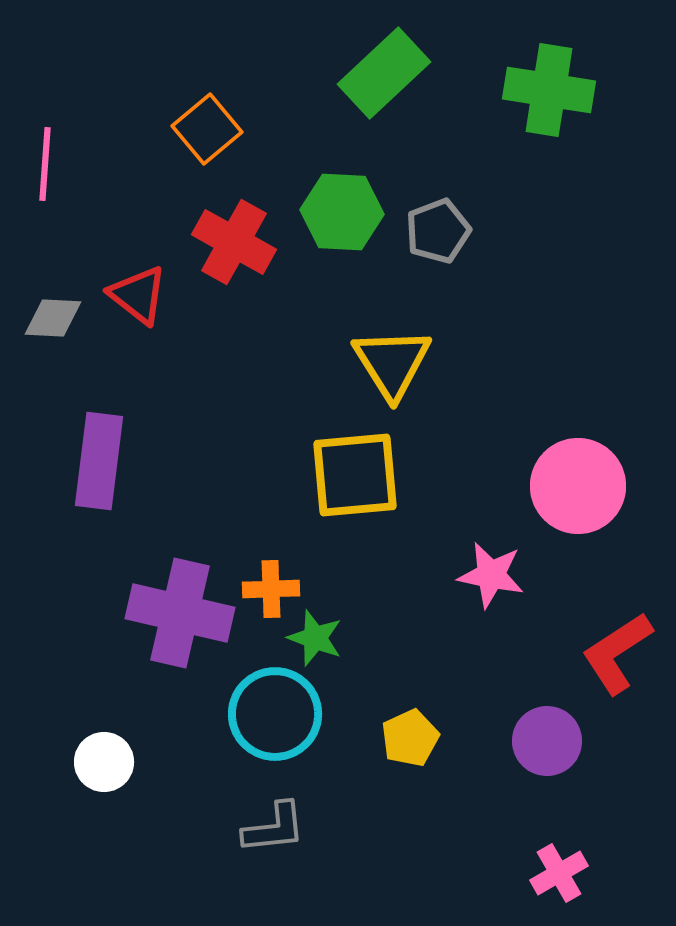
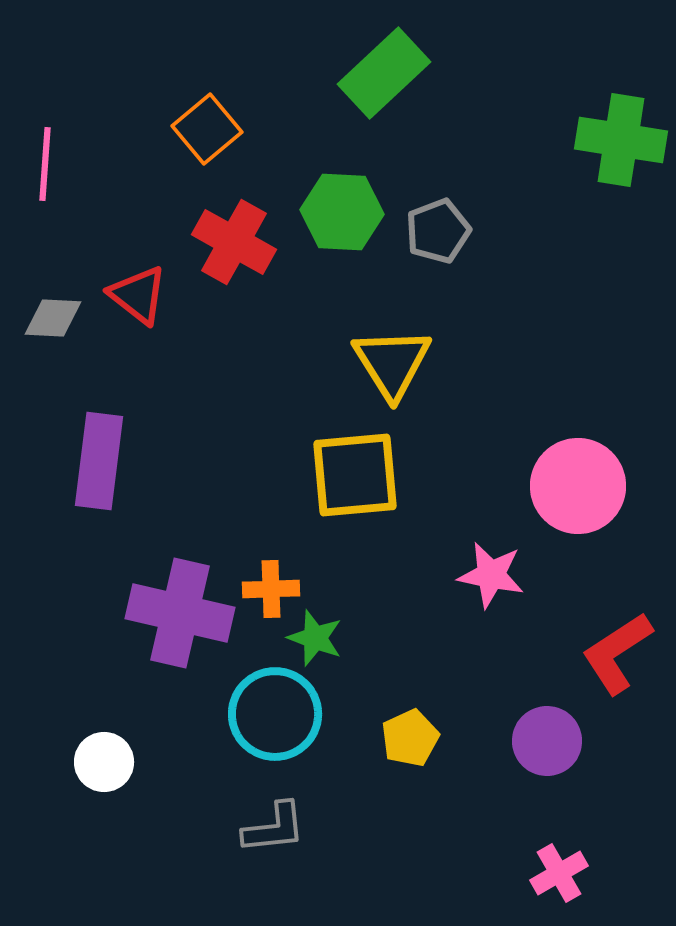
green cross: moved 72 px right, 50 px down
